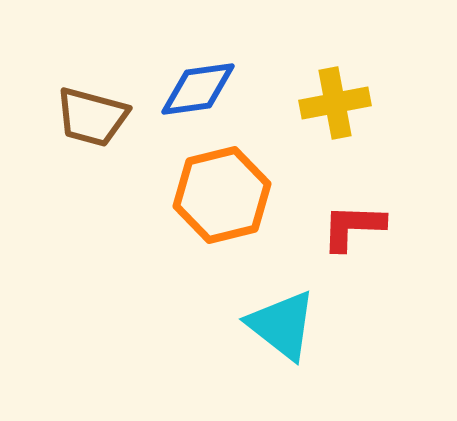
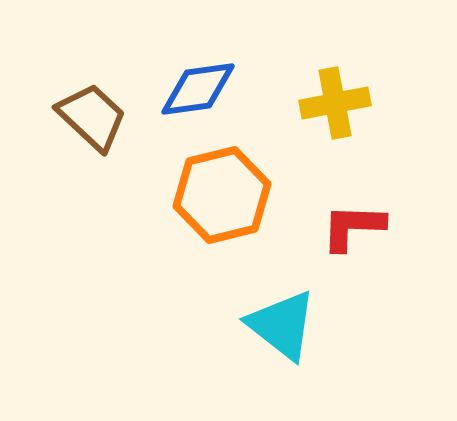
brown trapezoid: rotated 152 degrees counterclockwise
